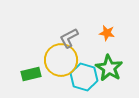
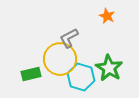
orange star: moved 17 px up; rotated 14 degrees clockwise
yellow circle: moved 1 px left, 1 px up
cyan hexagon: moved 3 px left
